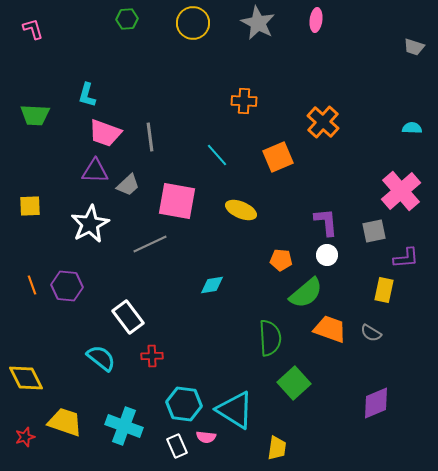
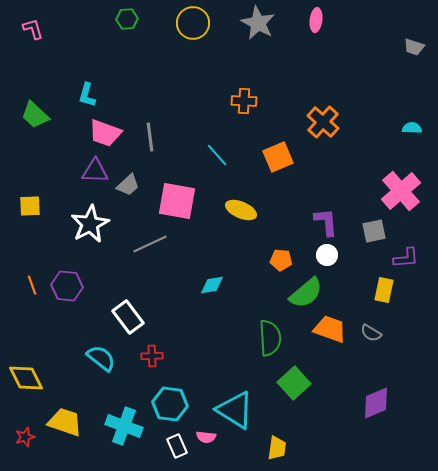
green trapezoid at (35, 115): rotated 40 degrees clockwise
cyan hexagon at (184, 404): moved 14 px left
